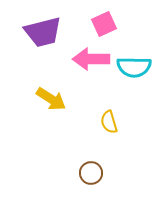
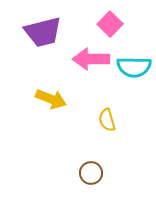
pink square: moved 6 px right; rotated 20 degrees counterclockwise
yellow arrow: rotated 12 degrees counterclockwise
yellow semicircle: moved 2 px left, 2 px up
